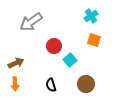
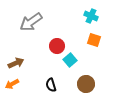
cyan cross: rotated 32 degrees counterclockwise
red circle: moved 3 px right
orange arrow: moved 3 px left; rotated 64 degrees clockwise
